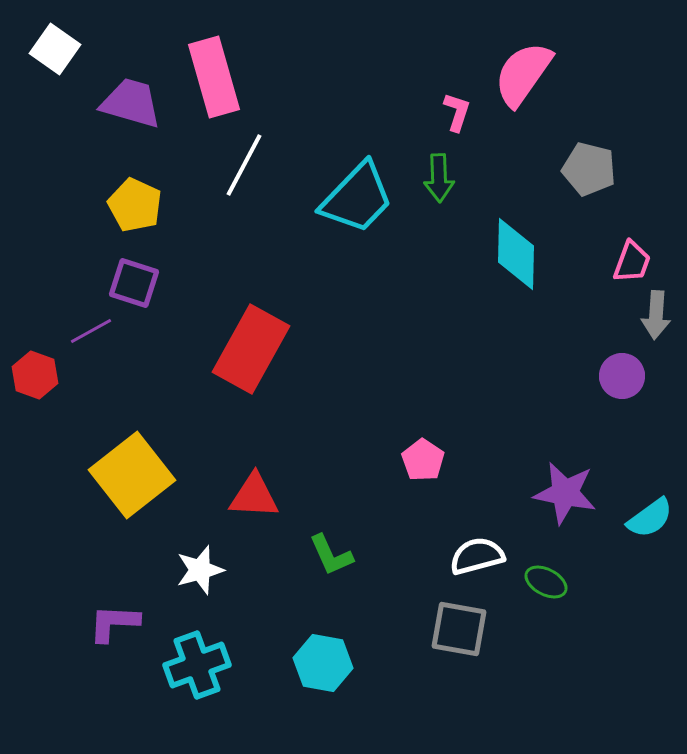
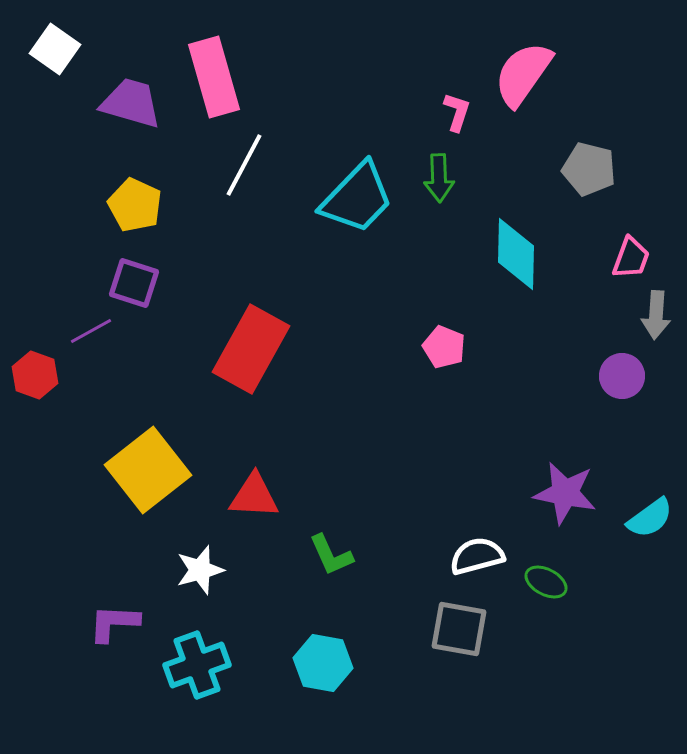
pink trapezoid: moved 1 px left, 4 px up
pink pentagon: moved 21 px right, 113 px up; rotated 12 degrees counterclockwise
yellow square: moved 16 px right, 5 px up
